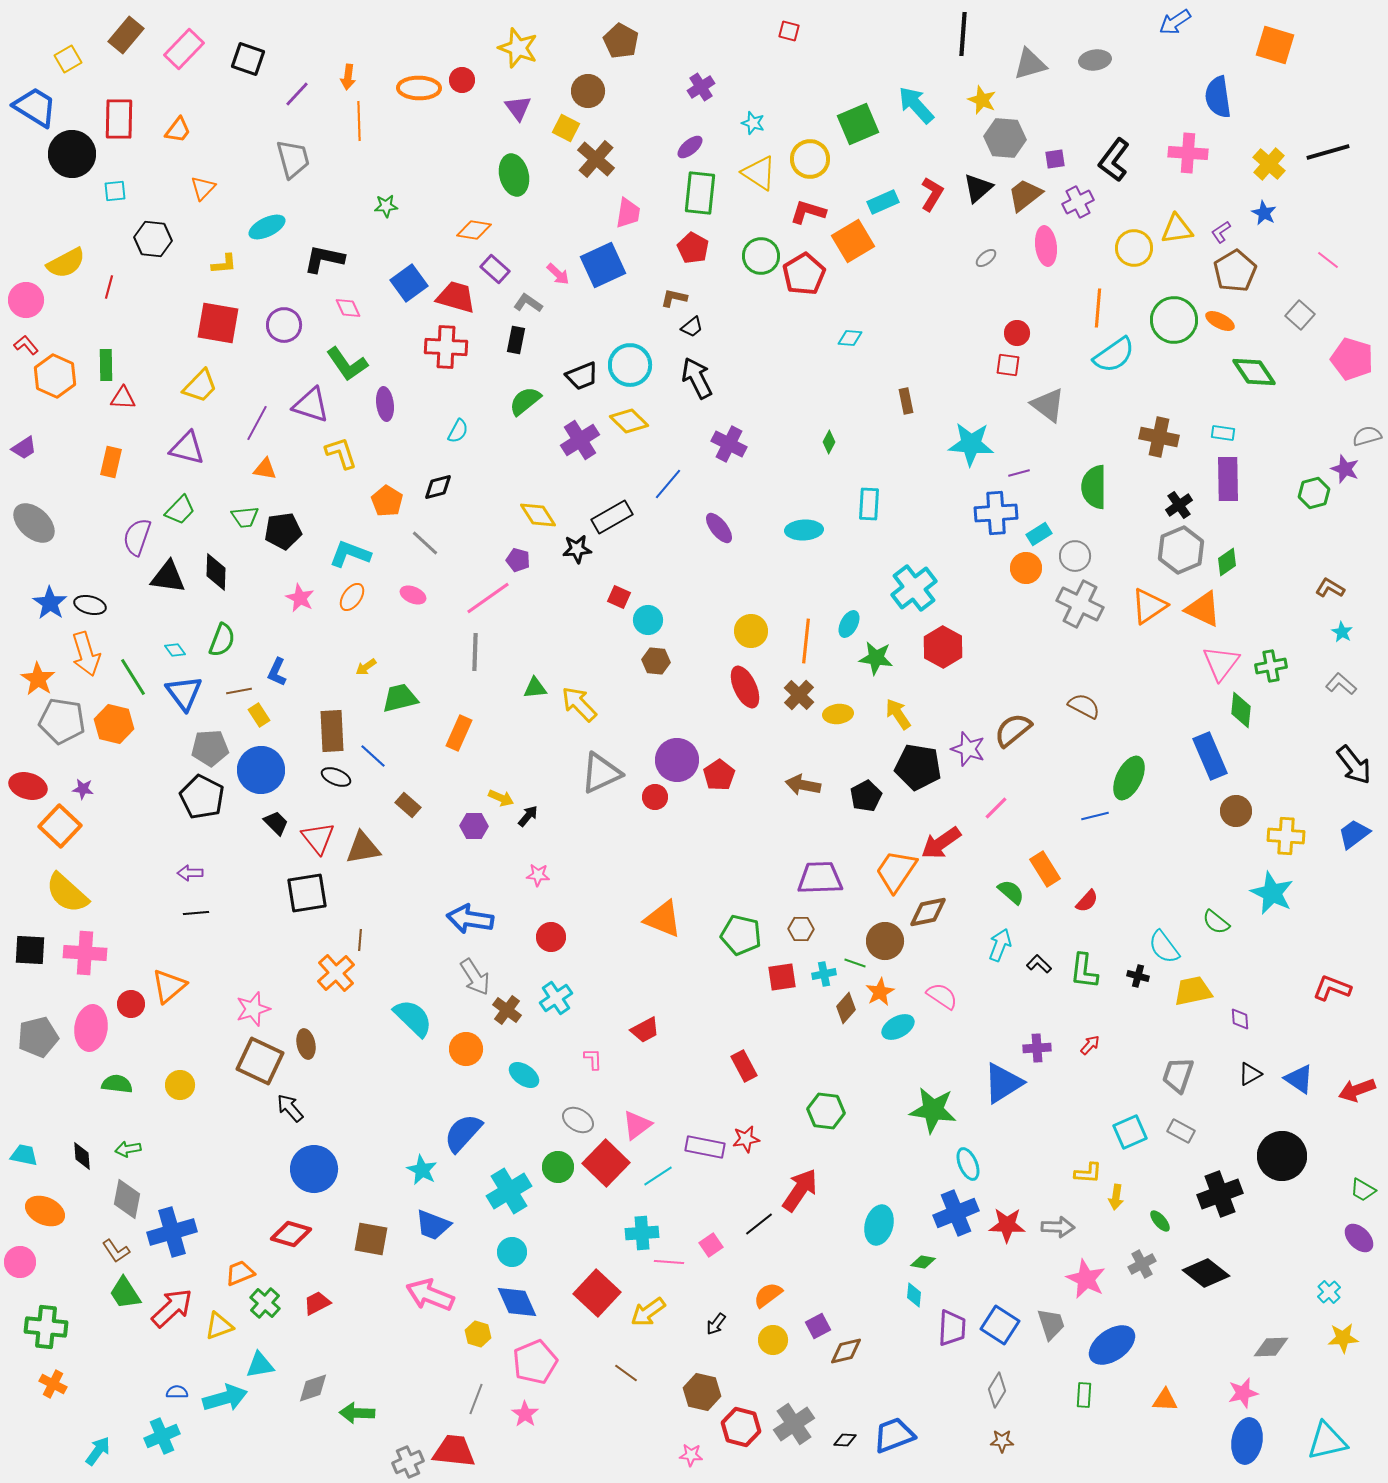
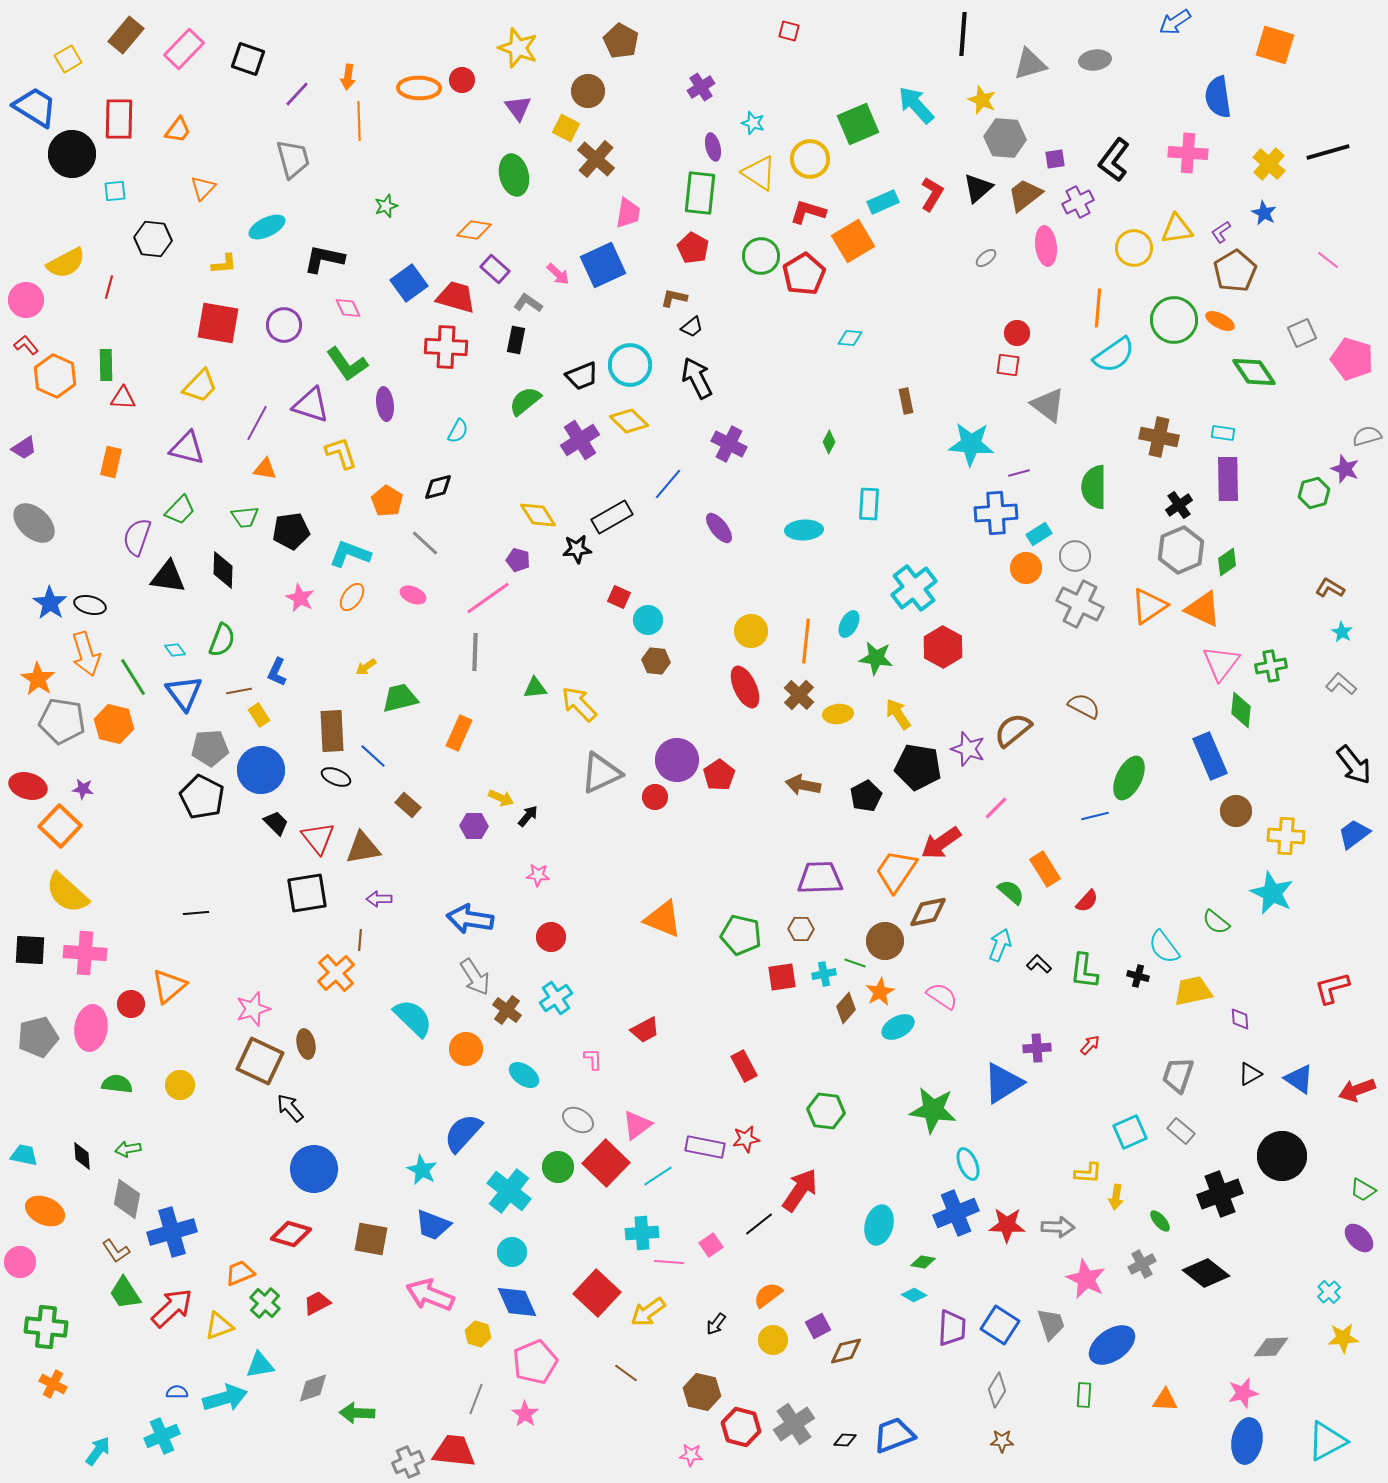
purple ellipse at (690, 147): moved 23 px right; rotated 64 degrees counterclockwise
green star at (386, 206): rotated 15 degrees counterclockwise
gray square at (1300, 315): moved 2 px right, 18 px down; rotated 24 degrees clockwise
black pentagon at (283, 531): moved 8 px right
black diamond at (216, 572): moved 7 px right, 2 px up
purple arrow at (190, 873): moved 189 px right, 26 px down
red L-shape at (1332, 988): rotated 36 degrees counterclockwise
gray rectangle at (1181, 1131): rotated 12 degrees clockwise
cyan cross at (509, 1191): rotated 21 degrees counterclockwise
cyan diamond at (914, 1295): rotated 65 degrees counterclockwise
cyan triangle at (1327, 1441): rotated 15 degrees counterclockwise
